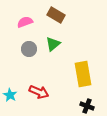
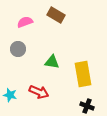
green triangle: moved 1 px left, 18 px down; rotated 49 degrees clockwise
gray circle: moved 11 px left
cyan star: rotated 16 degrees counterclockwise
